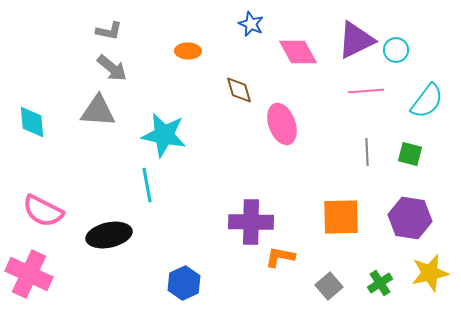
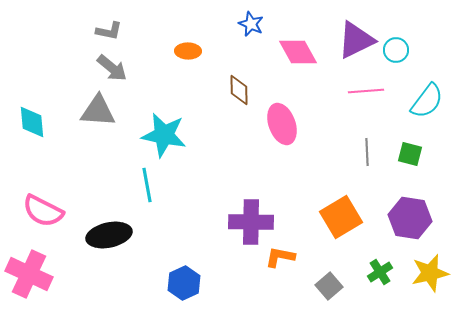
brown diamond: rotated 16 degrees clockwise
orange square: rotated 30 degrees counterclockwise
green cross: moved 11 px up
